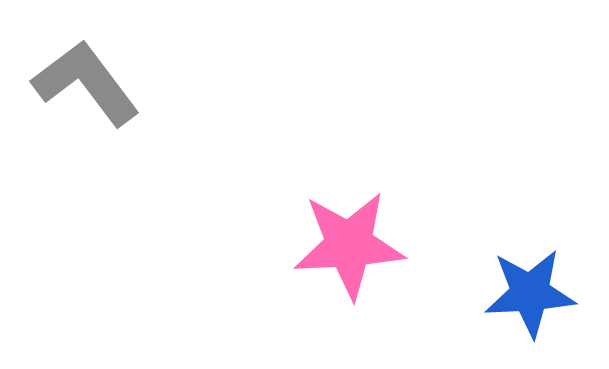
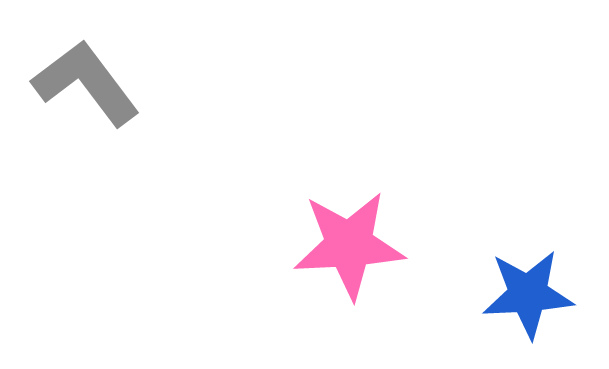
blue star: moved 2 px left, 1 px down
